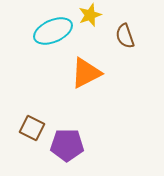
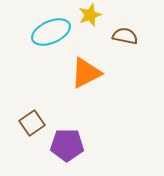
cyan ellipse: moved 2 px left, 1 px down
brown semicircle: rotated 120 degrees clockwise
brown square: moved 5 px up; rotated 30 degrees clockwise
